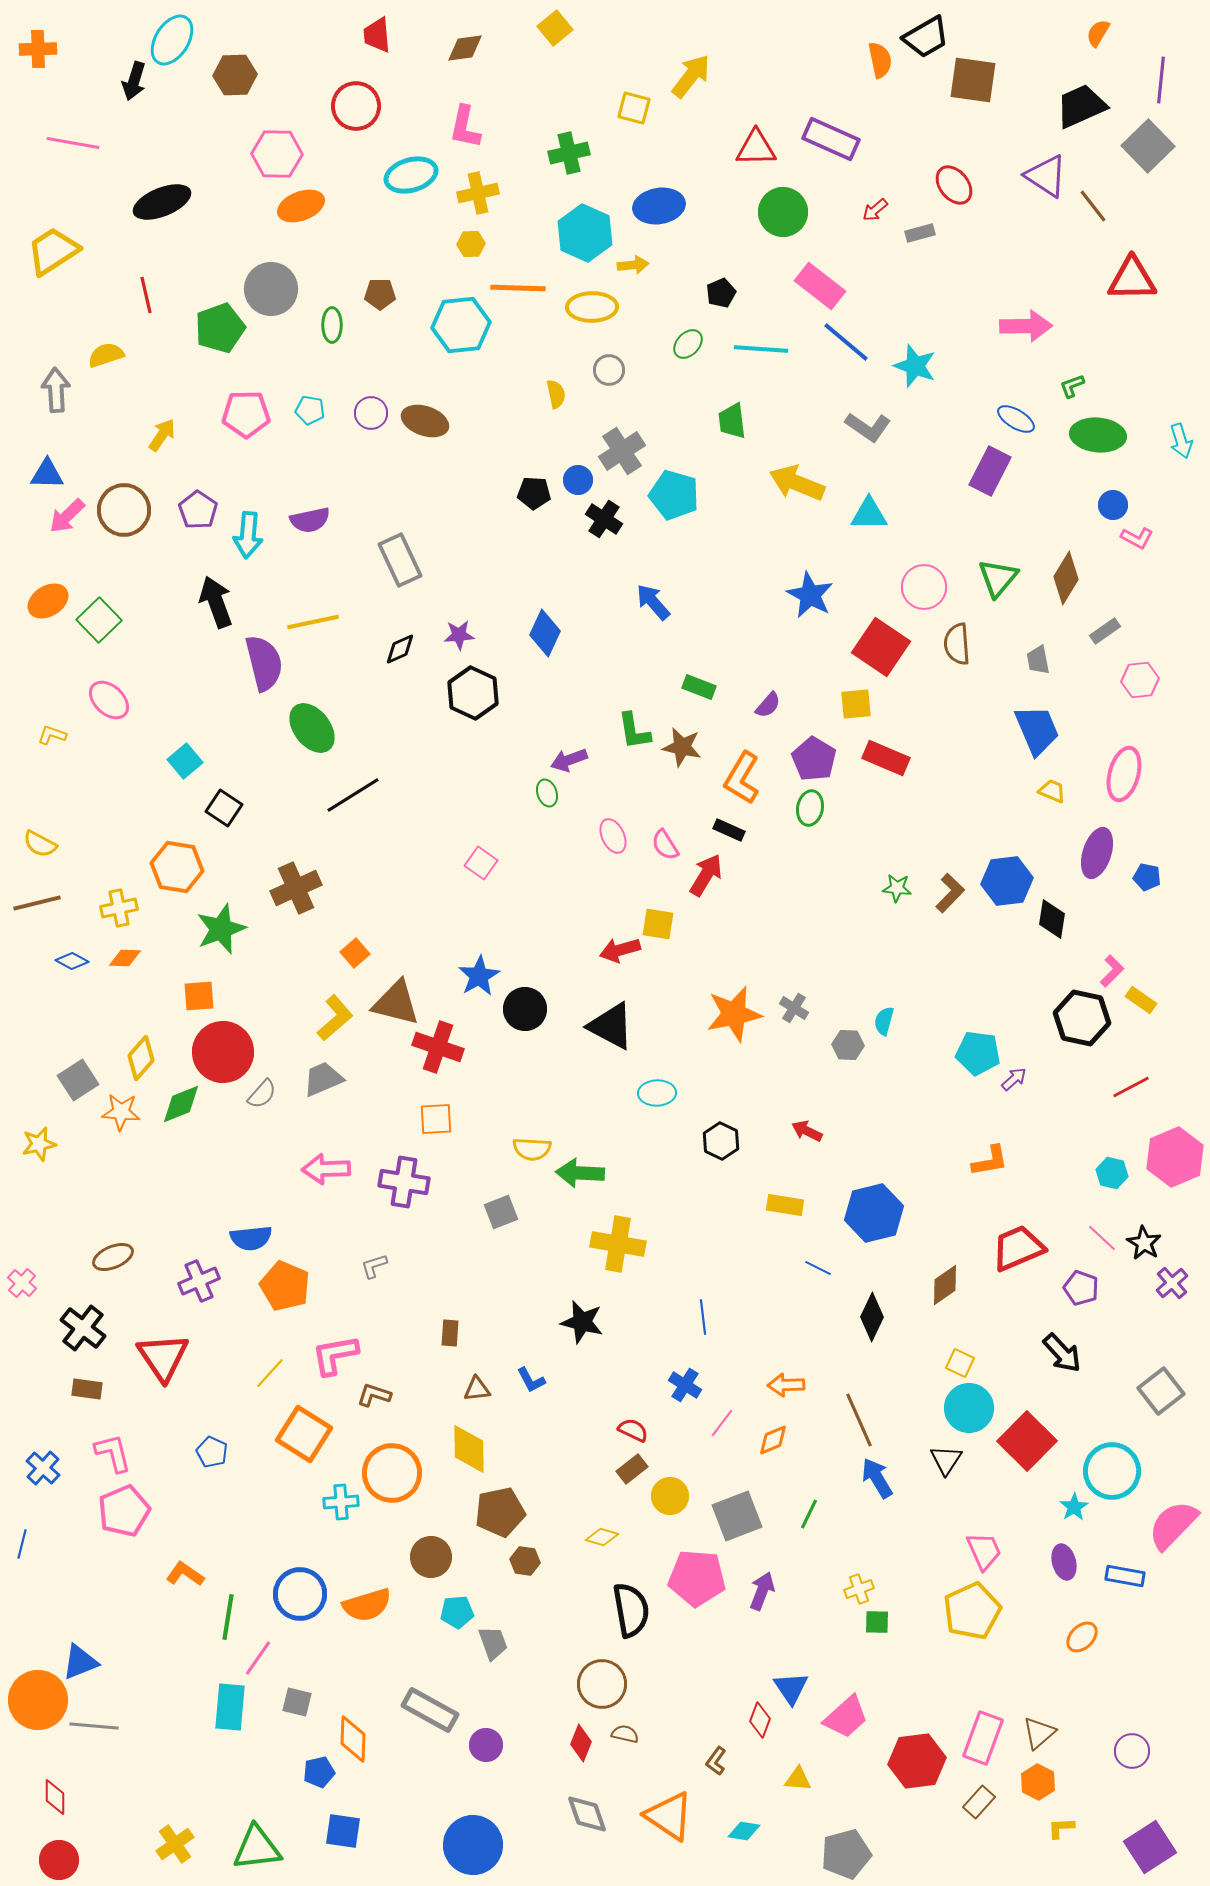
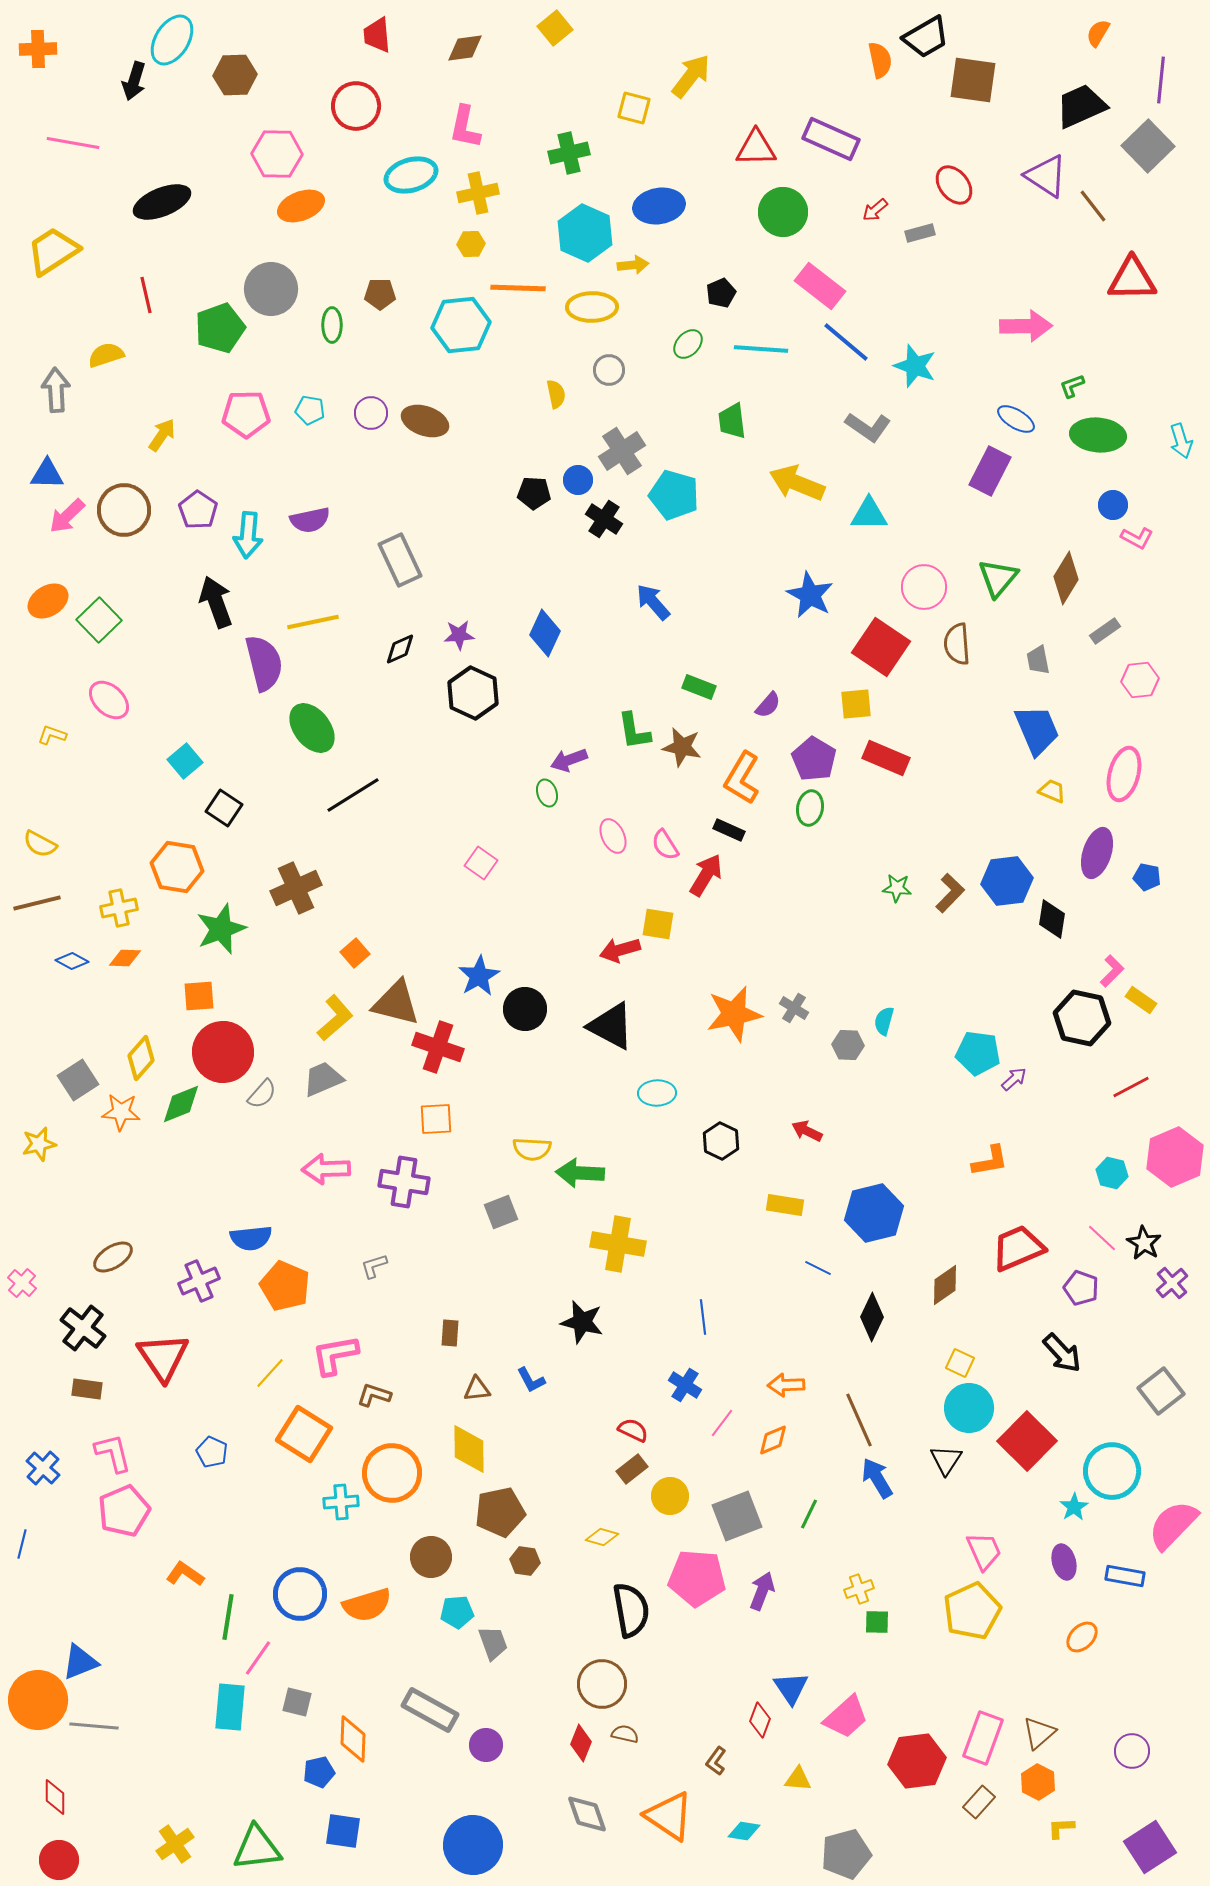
brown ellipse at (113, 1257): rotated 9 degrees counterclockwise
